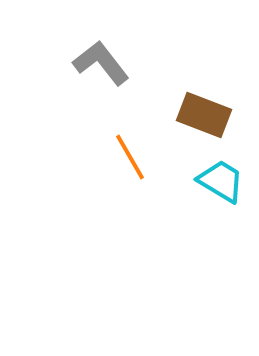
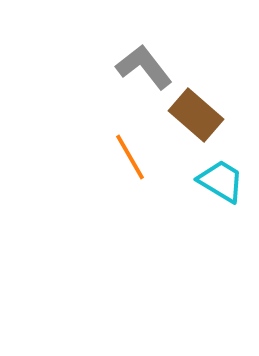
gray L-shape: moved 43 px right, 4 px down
brown rectangle: moved 8 px left; rotated 20 degrees clockwise
